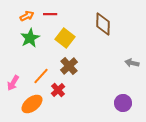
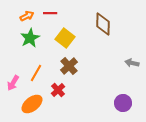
red line: moved 1 px up
orange line: moved 5 px left, 3 px up; rotated 12 degrees counterclockwise
